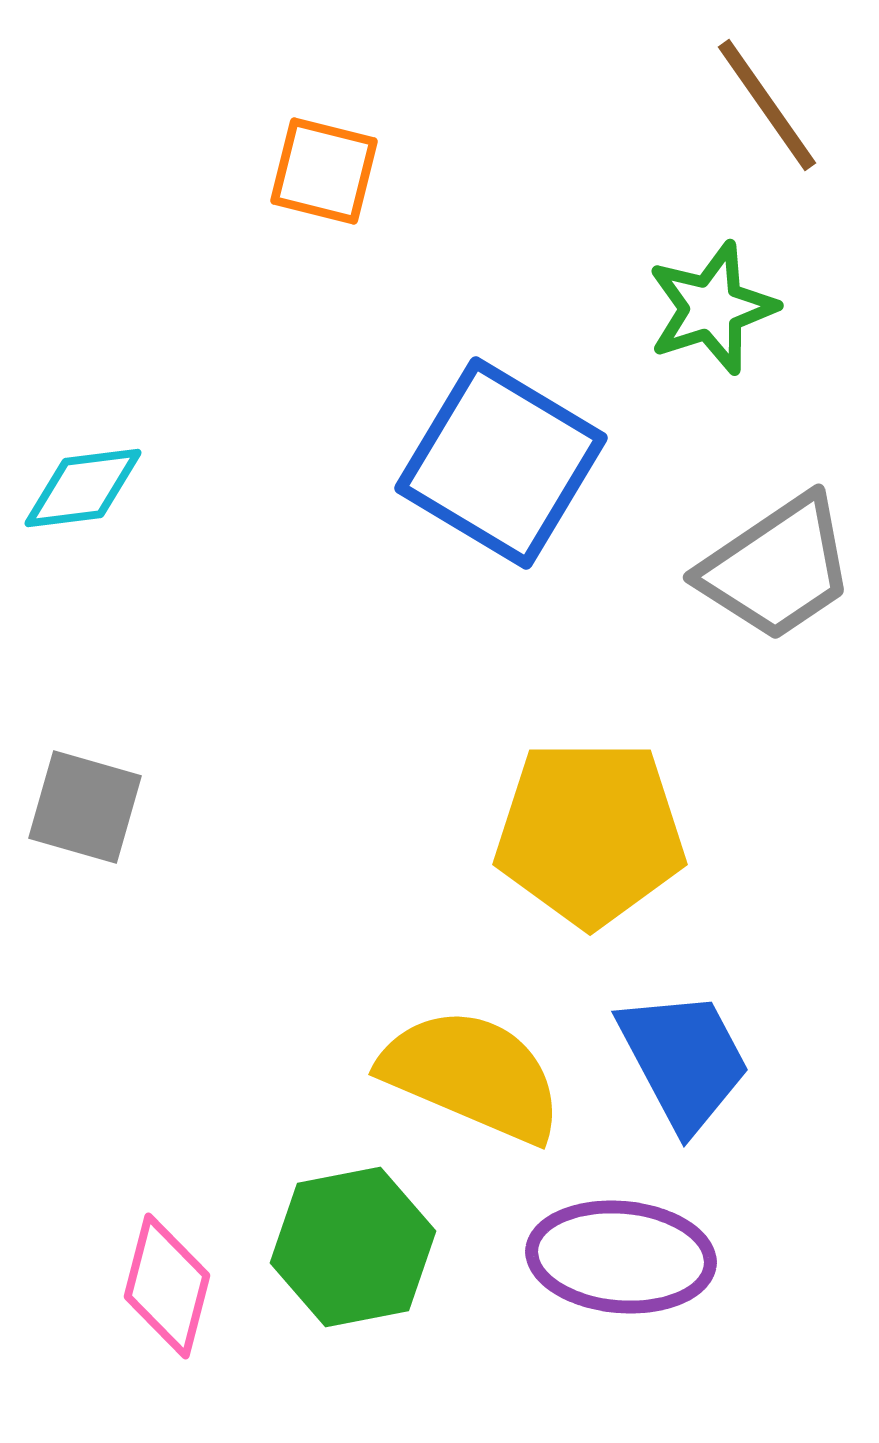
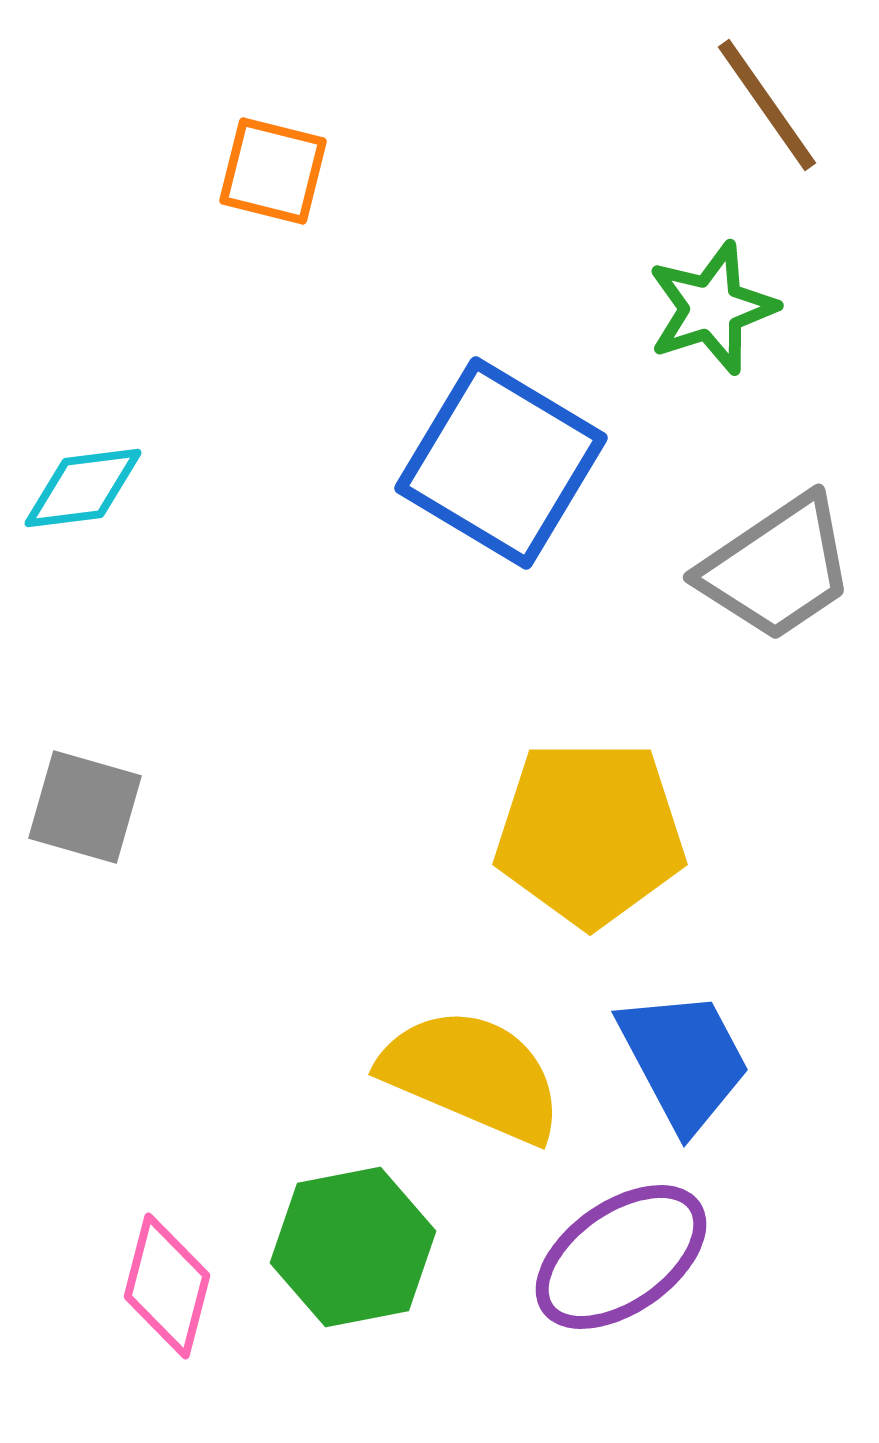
orange square: moved 51 px left
purple ellipse: rotated 40 degrees counterclockwise
